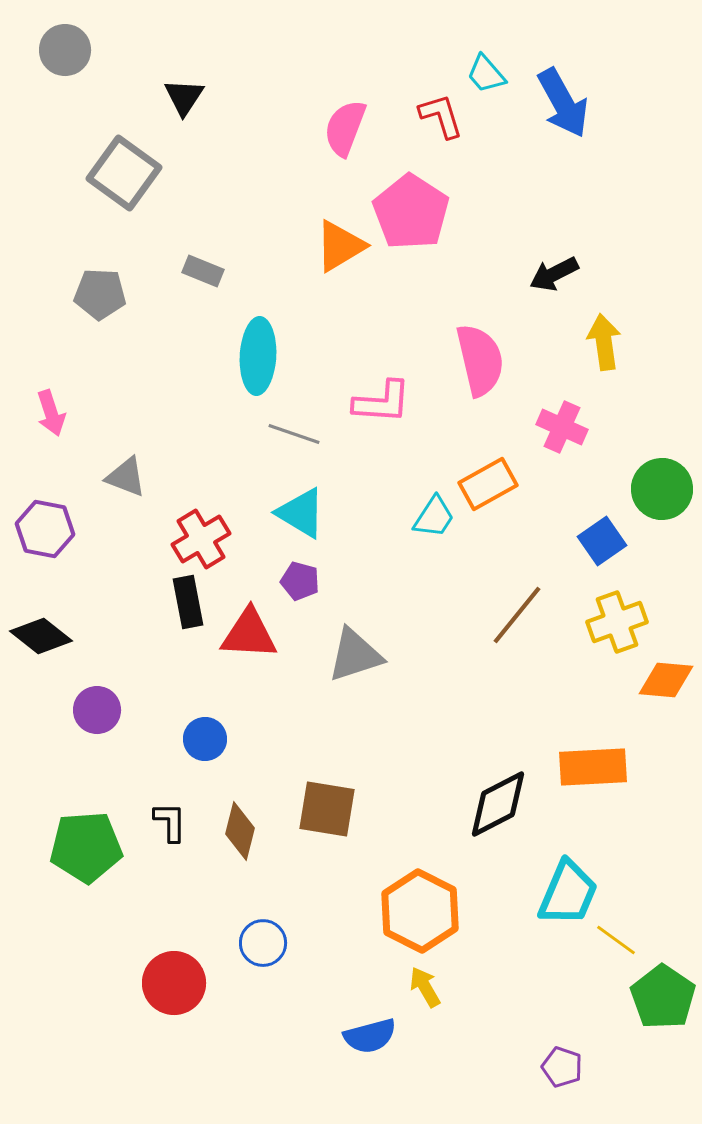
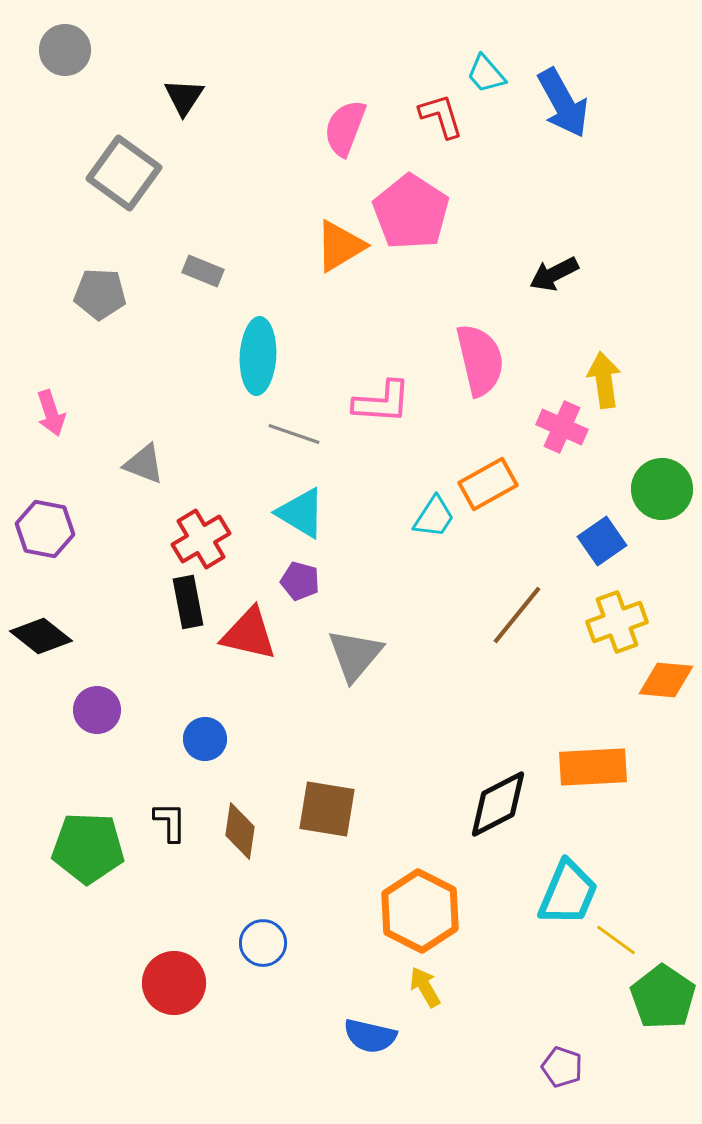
yellow arrow at (604, 342): moved 38 px down
gray triangle at (126, 477): moved 18 px right, 13 px up
red triangle at (249, 634): rotated 10 degrees clockwise
gray triangle at (355, 655): rotated 32 degrees counterclockwise
brown diamond at (240, 831): rotated 6 degrees counterclockwise
green pentagon at (86, 847): moved 2 px right, 1 px down; rotated 6 degrees clockwise
blue semicircle at (370, 1036): rotated 28 degrees clockwise
